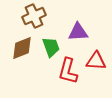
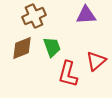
purple triangle: moved 8 px right, 17 px up
green trapezoid: moved 1 px right
red triangle: rotated 45 degrees counterclockwise
red L-shape: moved 3 px down
